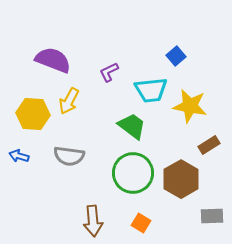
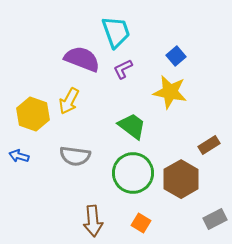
purple semicircle: moved 29 px right, 1 px up
purple L-shape: moved 14 px right, 3 px up
cyan trapezoid: moved 35 px left, 58 px up; rotated 104 degrees counterclockwise
yellow star: moved 20 px left, 14 px up
yellow hexagon: rotated 16 degrees clockwise
gray semicircle: moved 6 px right
gray rectangle: moved 3 px right, 3 px down; rotated 25 degrees counterclockwise
